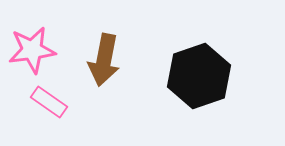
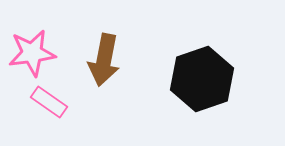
pink star: moved 3 px down
black hexagon: moved 3 px right, 3 px down
